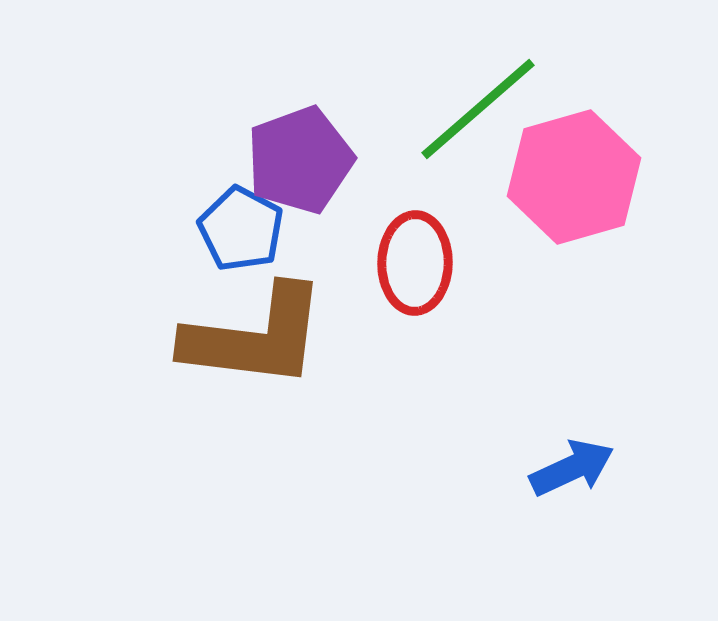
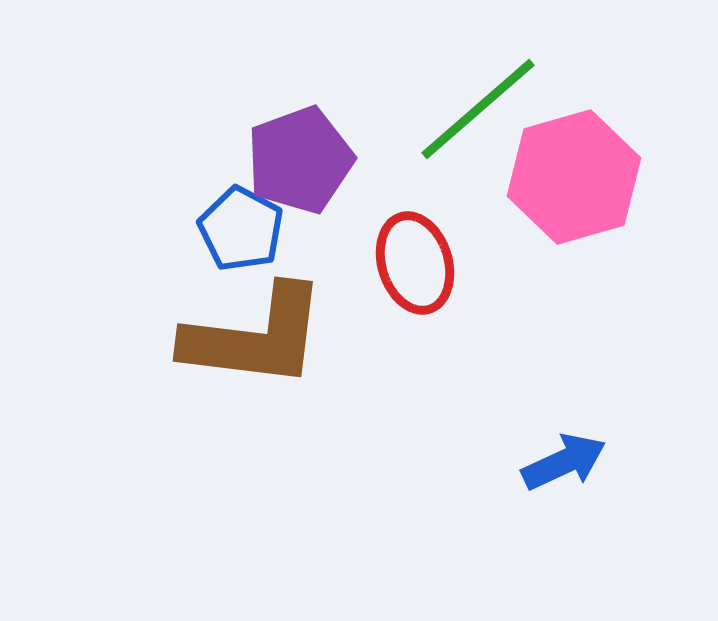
red ellipse: rotated 18 degrees counterclockwise
blue arrow: moved 8 px left, 6 px up
